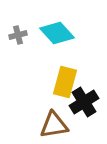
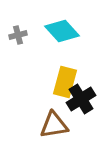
cyan diamond: moved 5 px right, 2 px up
black cross: moved 3 px left, 3 px up
